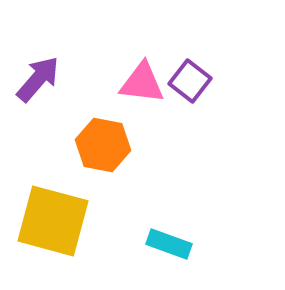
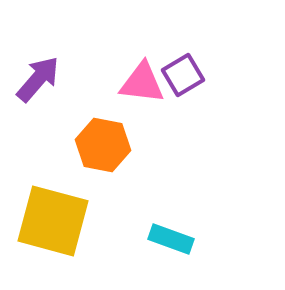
purple square: moved 7 px left, 6 px up; rotated 21 degrees clockwise
cyan rectangle: moved 2 px right, 5 px up
